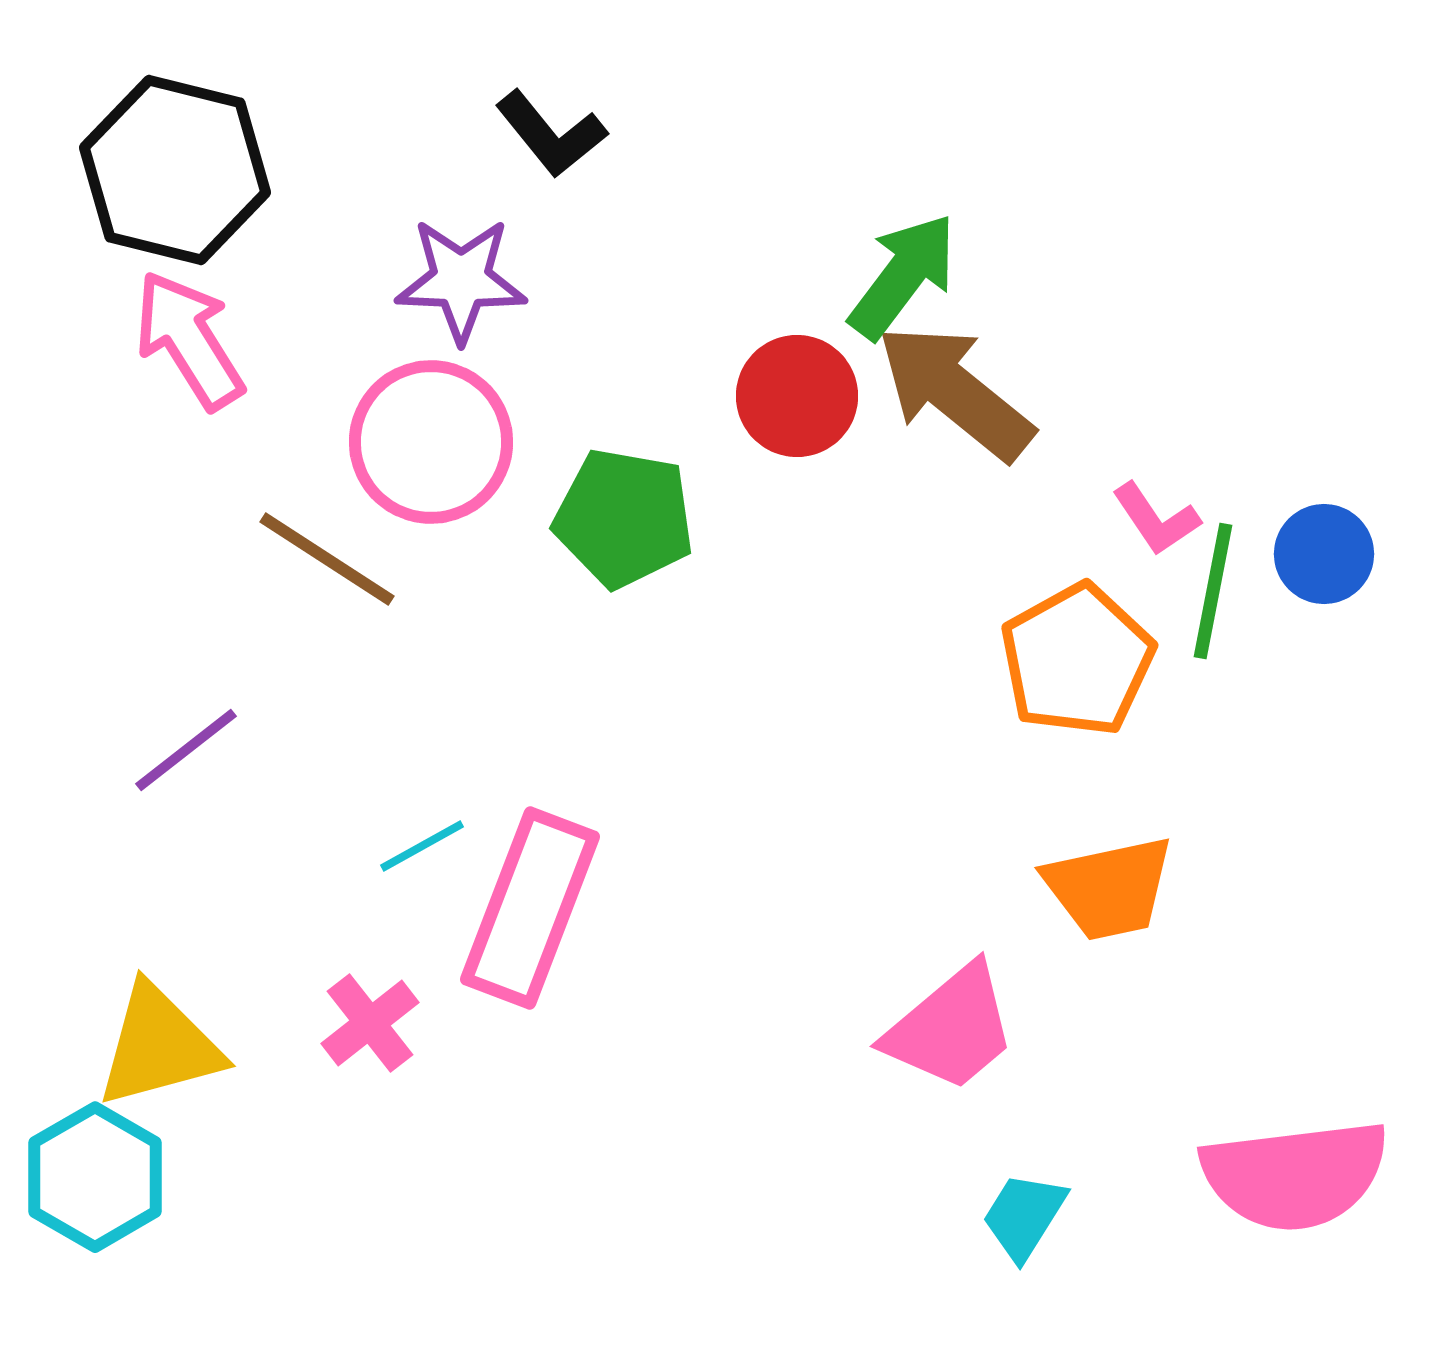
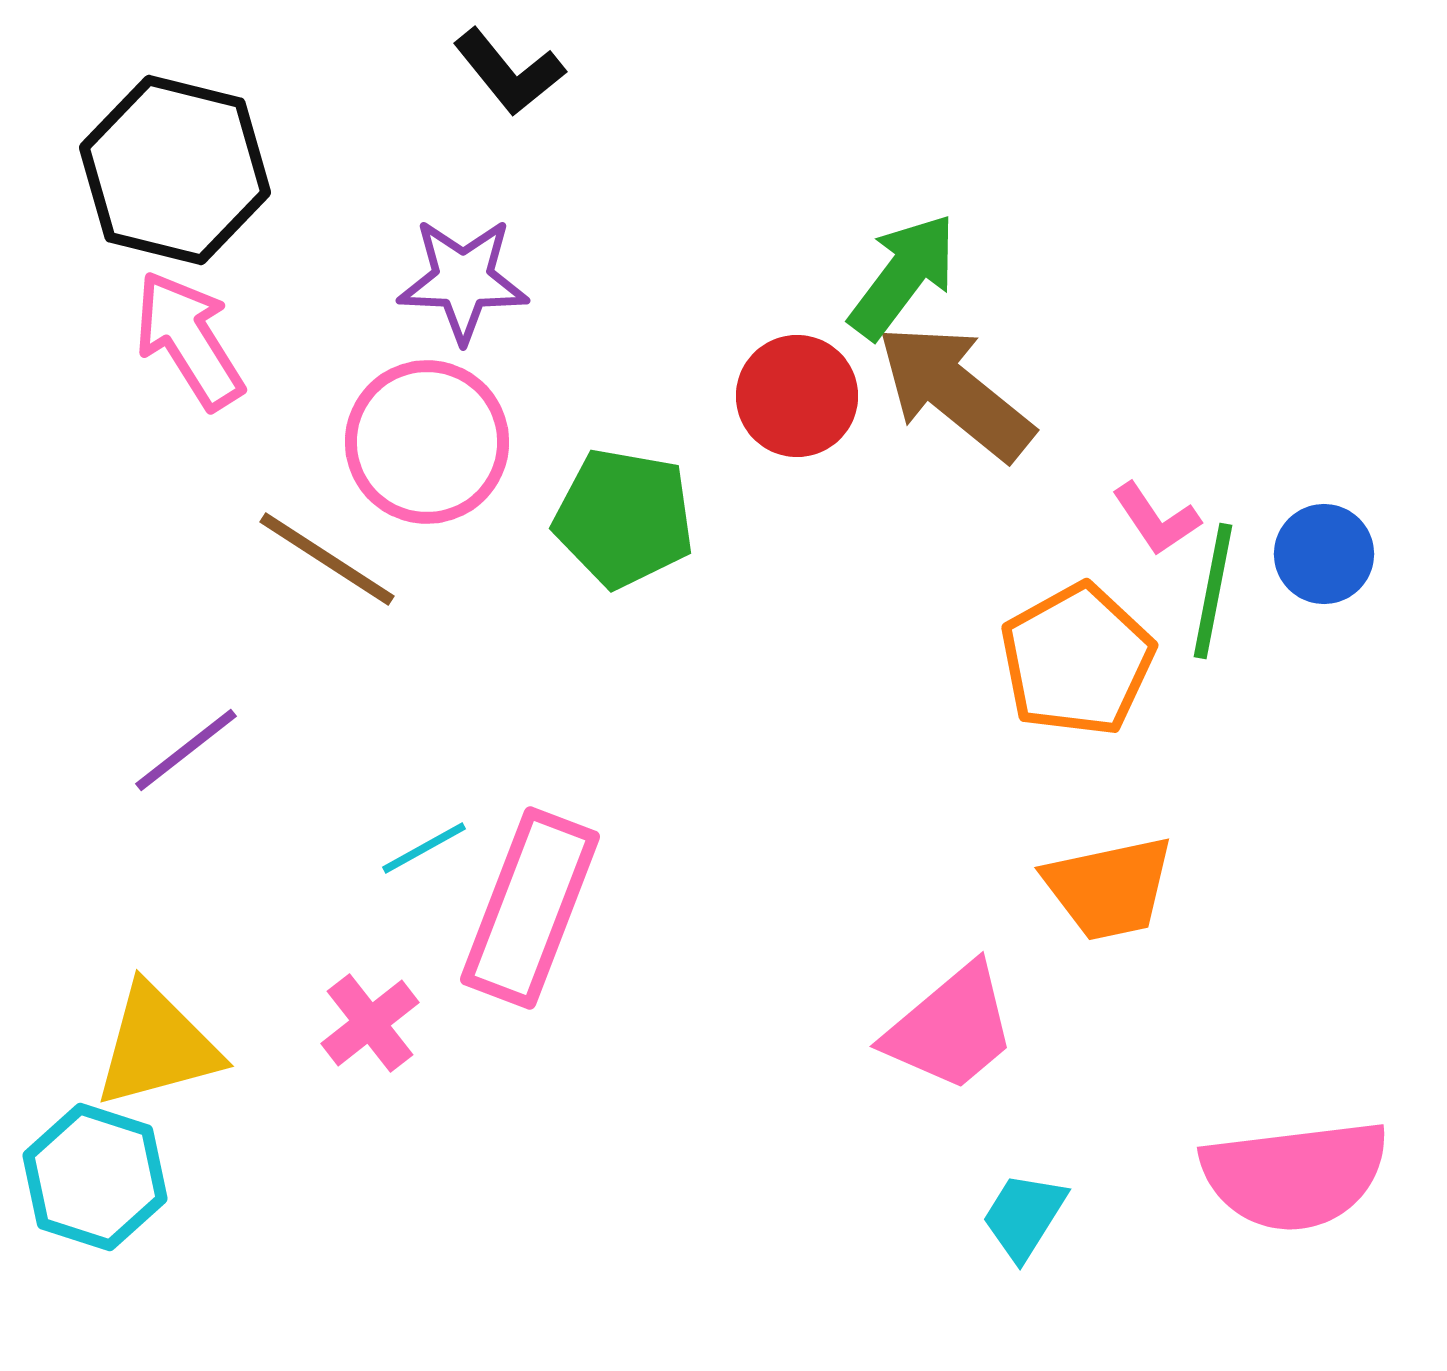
black L-shape: moved 42 px left, 62 px up
purple star: moved 2 px right
pink circle: moved 4 px left
cyan line: moved 2 px right, 2 px down
yellow triangle: moved 2 px left
cyan hexagon: rotated 12 degrees counterclockwise
